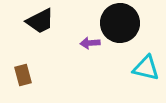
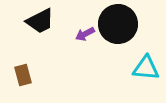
black circle: moved 2 px left, 1 px down
purple arrow: moved 5 px left, 9 px up; rotated 24 degrees counterclockwise
cyan triangle: rotated 8 degrees counterclockwise
